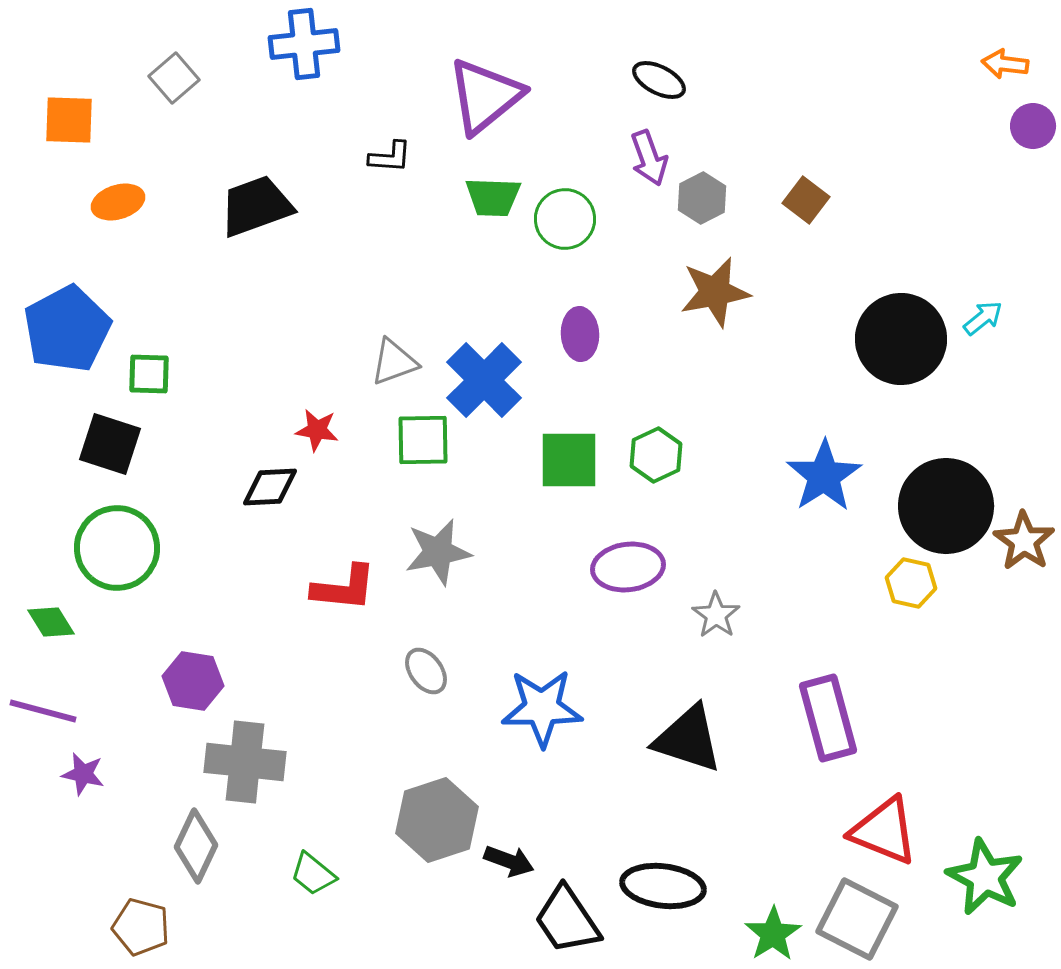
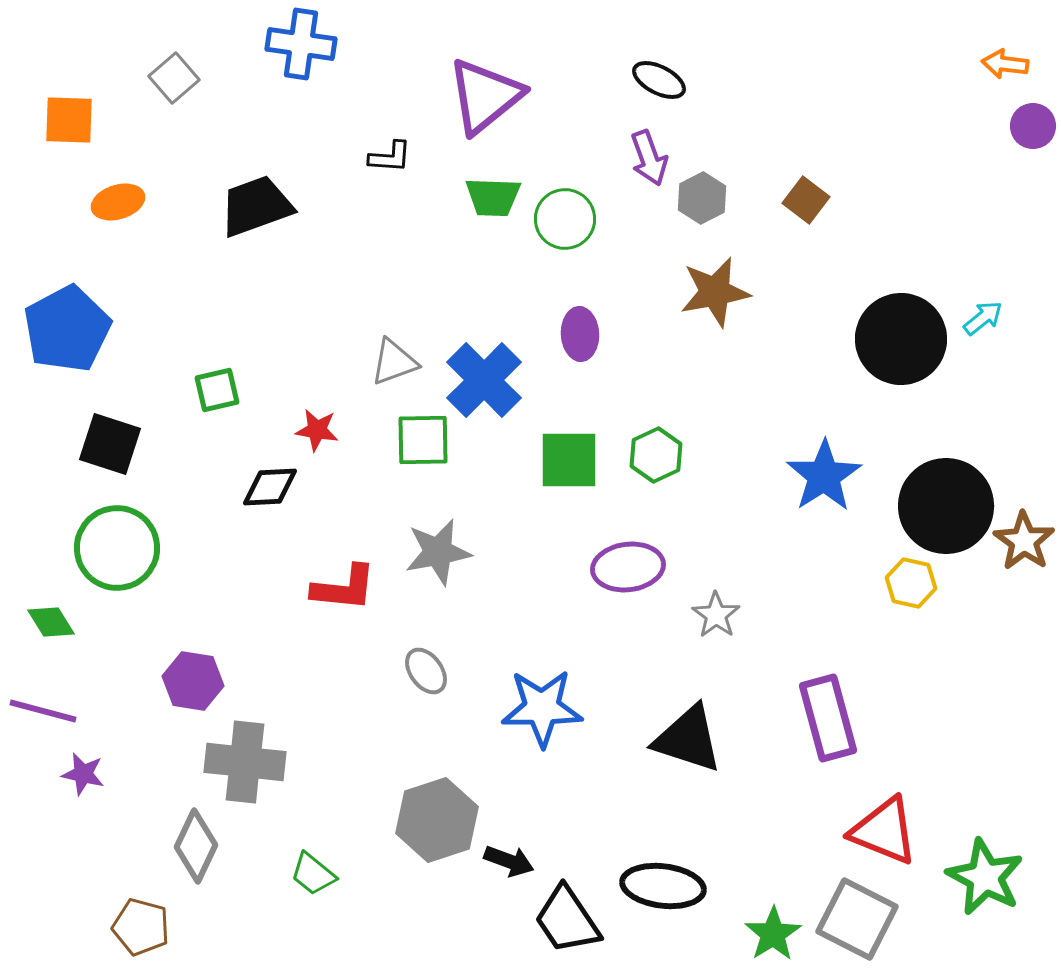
blue cross at (304, 44): moved 3 px left; rotated 14 degrees clockwise
green square at (149, 374): moved 68 px right, 16 px down; rotated 15 degrees counterclockwise
